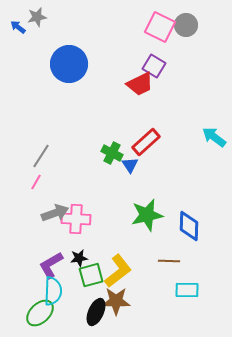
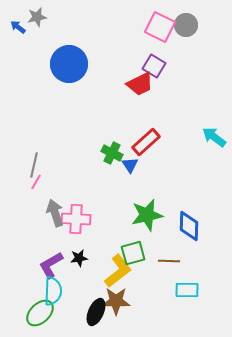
gray line: moved 7 px left, 9 px down; rotated 20 degrees counterclockwise
gray arrow: rotated 88 degrees counterclockwise
green square: moved 42 px right, 22 px up
